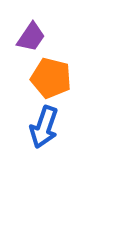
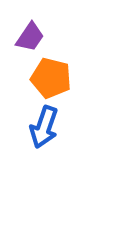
purple trapezoid: moved 1 px left
